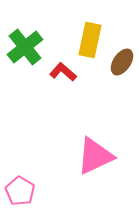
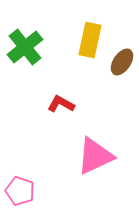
red L-shape: moved 2 px left, 32 px down; rotated 12 degrees counterclockwise
pink pentagon: rotated 12 degrees counterclockwise
